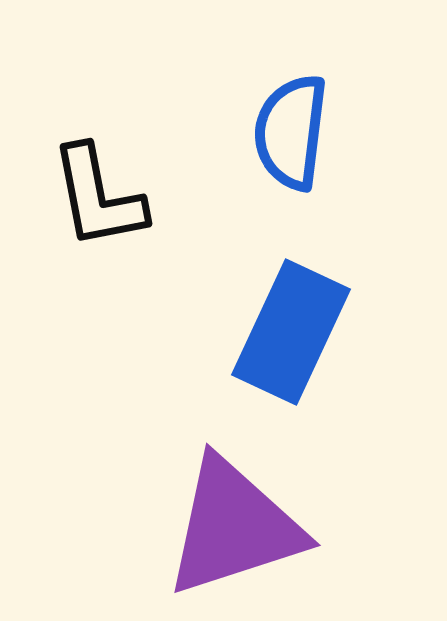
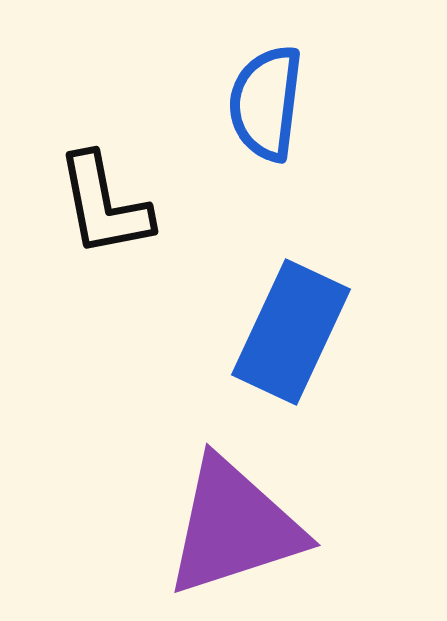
blue semicircle: moved 25 px left, 29 px up
black L-shape: moved 6 px right, 8 px down
